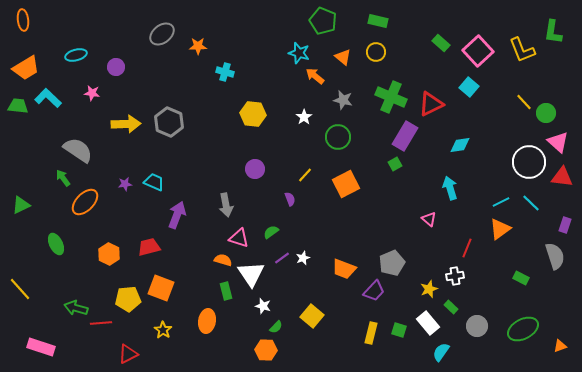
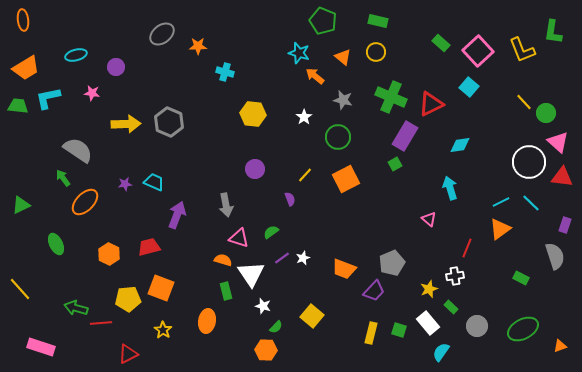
cyan L-shape at (48, 98): rotated 56 degrees counterclockwise
orange square at (346, 184): moved 5 px up
